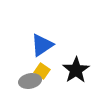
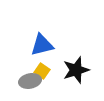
blue triangle: rotated 20 degrees clockwise
black star: rotated 16 degrees clockwise
